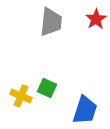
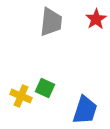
green square: moved 2 px left
